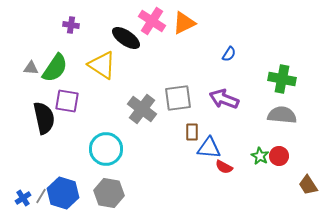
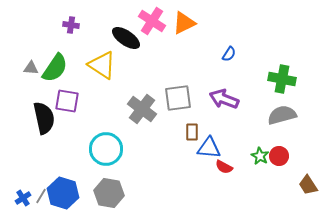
gray semicircle: rotated 20 degrees counterclockwise
